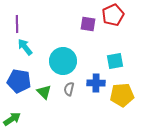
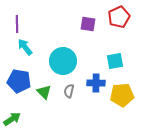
red pentagon: moved 6 px right, 2 px down
gray semicircle: moved 2 px down
